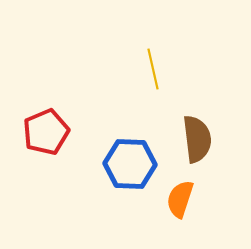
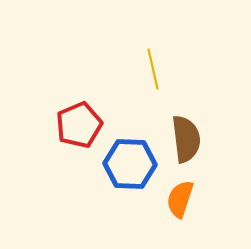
red pentagon: moved 33 px right, 7 px up
brown semicircle: moved 11 px left
